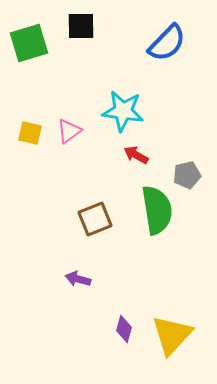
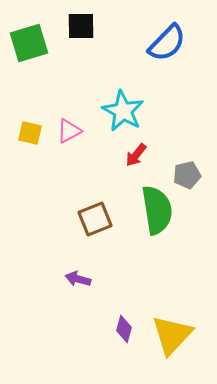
cyan star: rotated 21 degrees clockwise
pink triangle: rotated 8 degrees clockwise
red arrow: rotated 80 degrees counterclockwise
